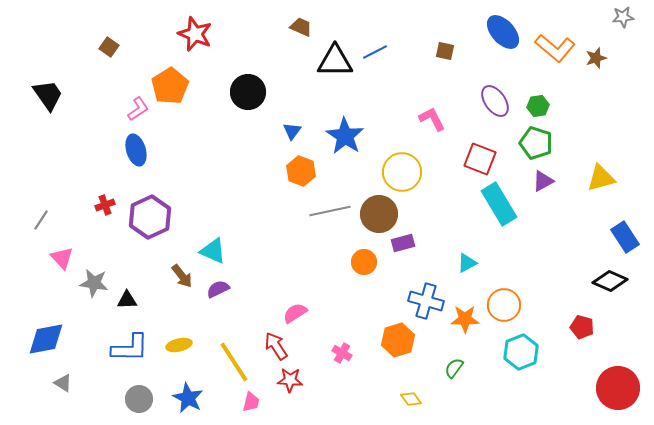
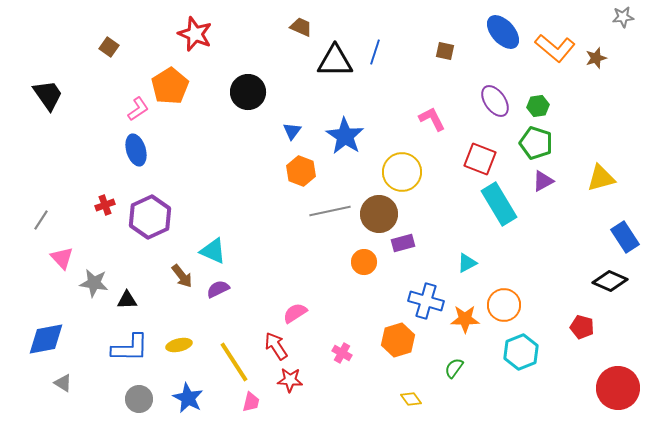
blue line at (375, 52): rotated 45 degrees counterclockwise
